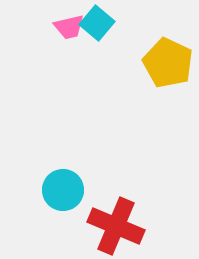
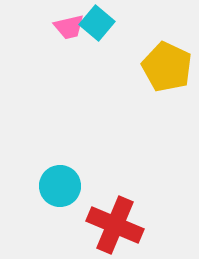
yellow pentagon: moved 1 px left, 4 px down
cyan circle: moved 3 px left, 4 px up
red cross: moved 1 px left, 1 px up
